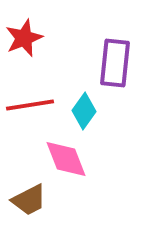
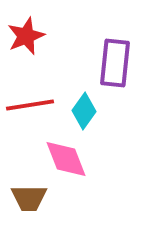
red star: moved 2 px right, 2 px up
brown trapezoid: moved 2 px up; rotated 27 degrees clockwise
